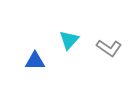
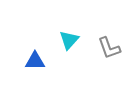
gray L-shape: rotated 35 degrees clockwise
